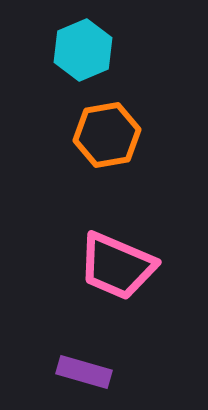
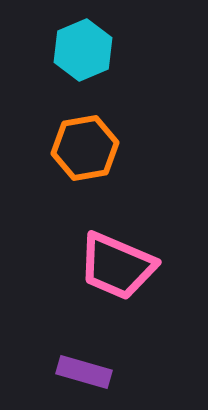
orange hexagon: moved 22 px left, 13 px down
